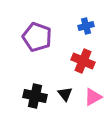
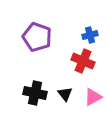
blue cross: moved 4 px right, 9 px down
black cross: moved 3 px up
